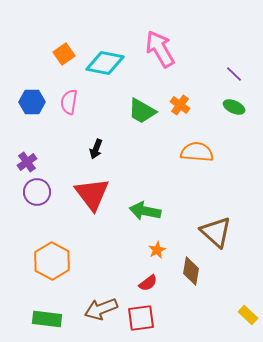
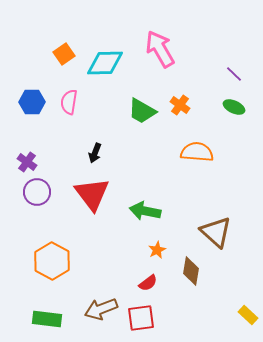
cyan diamond: rotated 12 degrees counterclockwise
black arrow: moved 1 px left, 4 px down
purple cross: rotated 18 degrees counterclockwise
